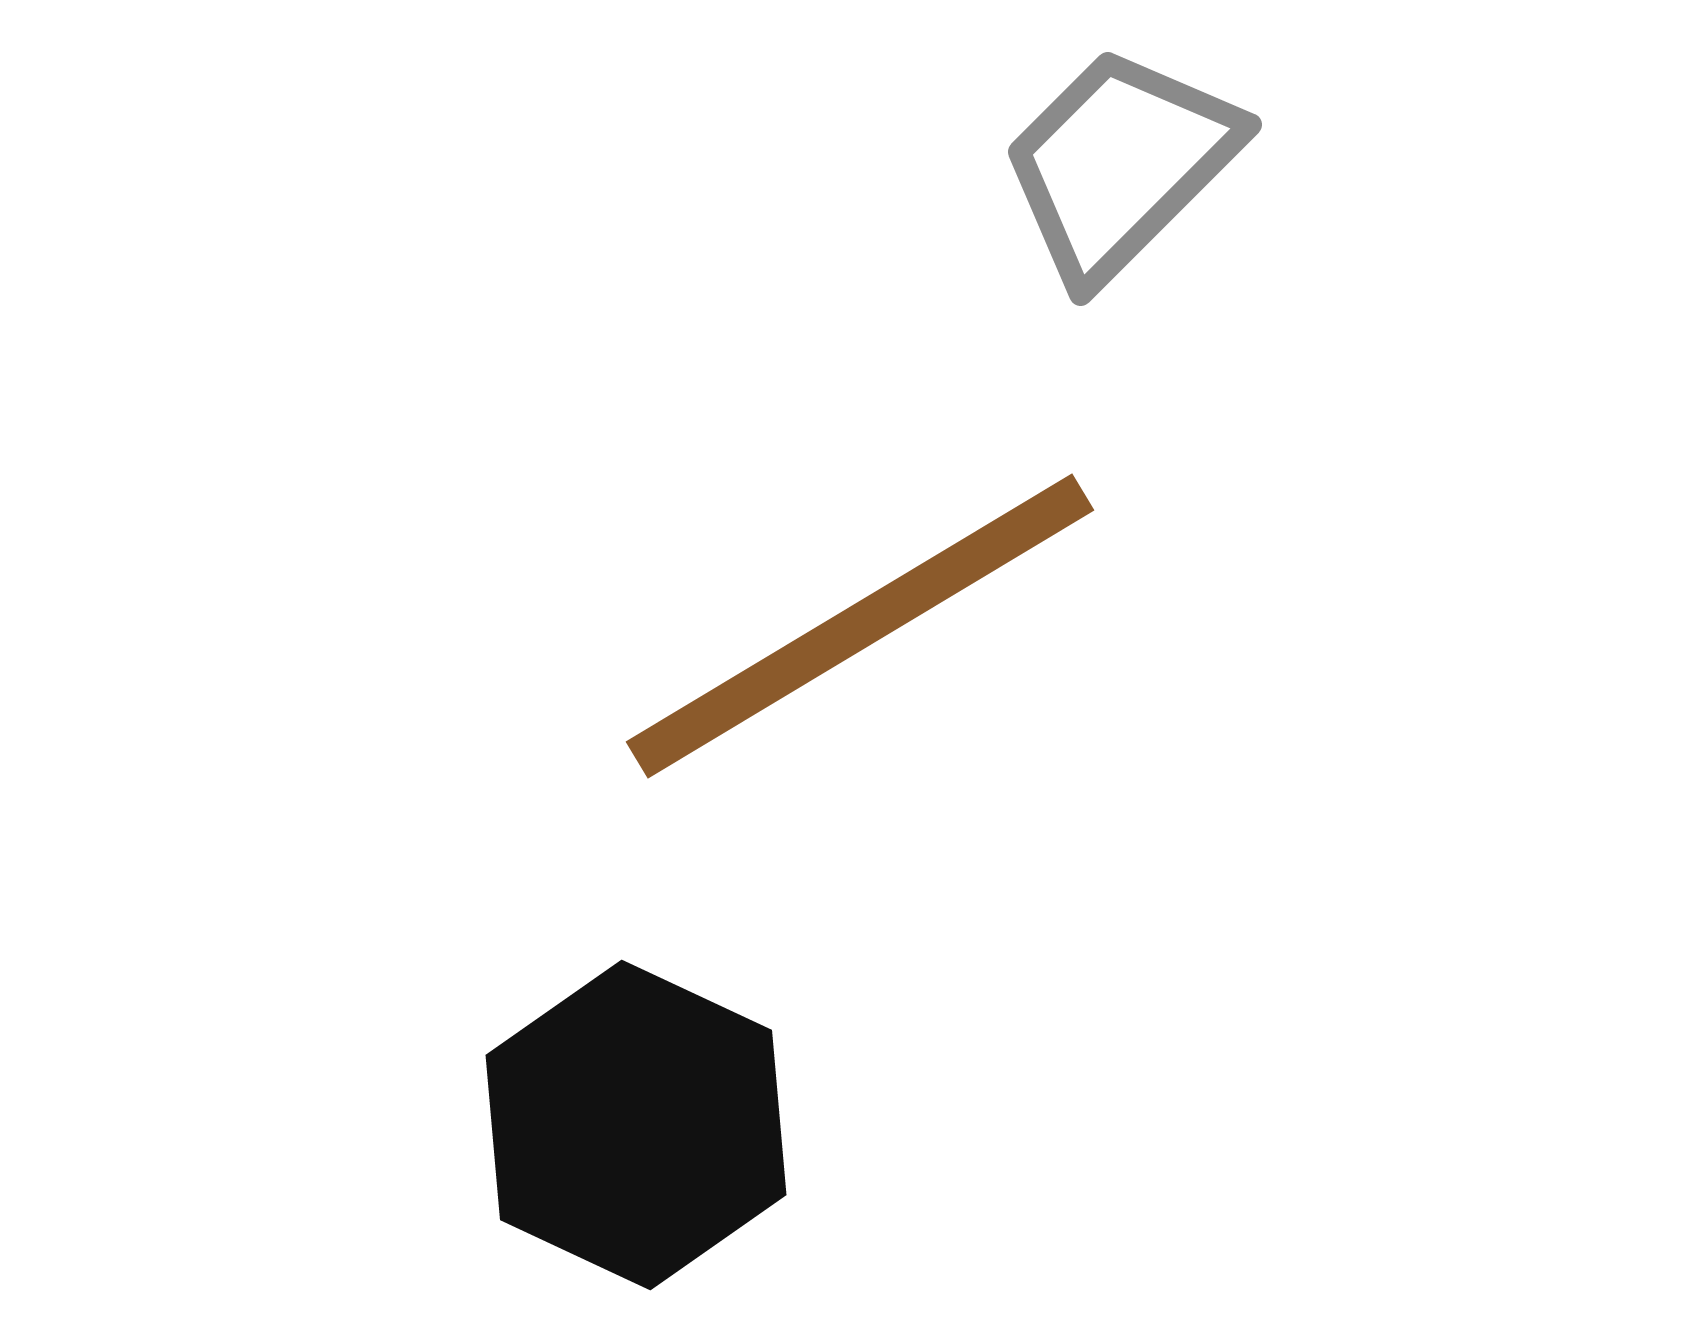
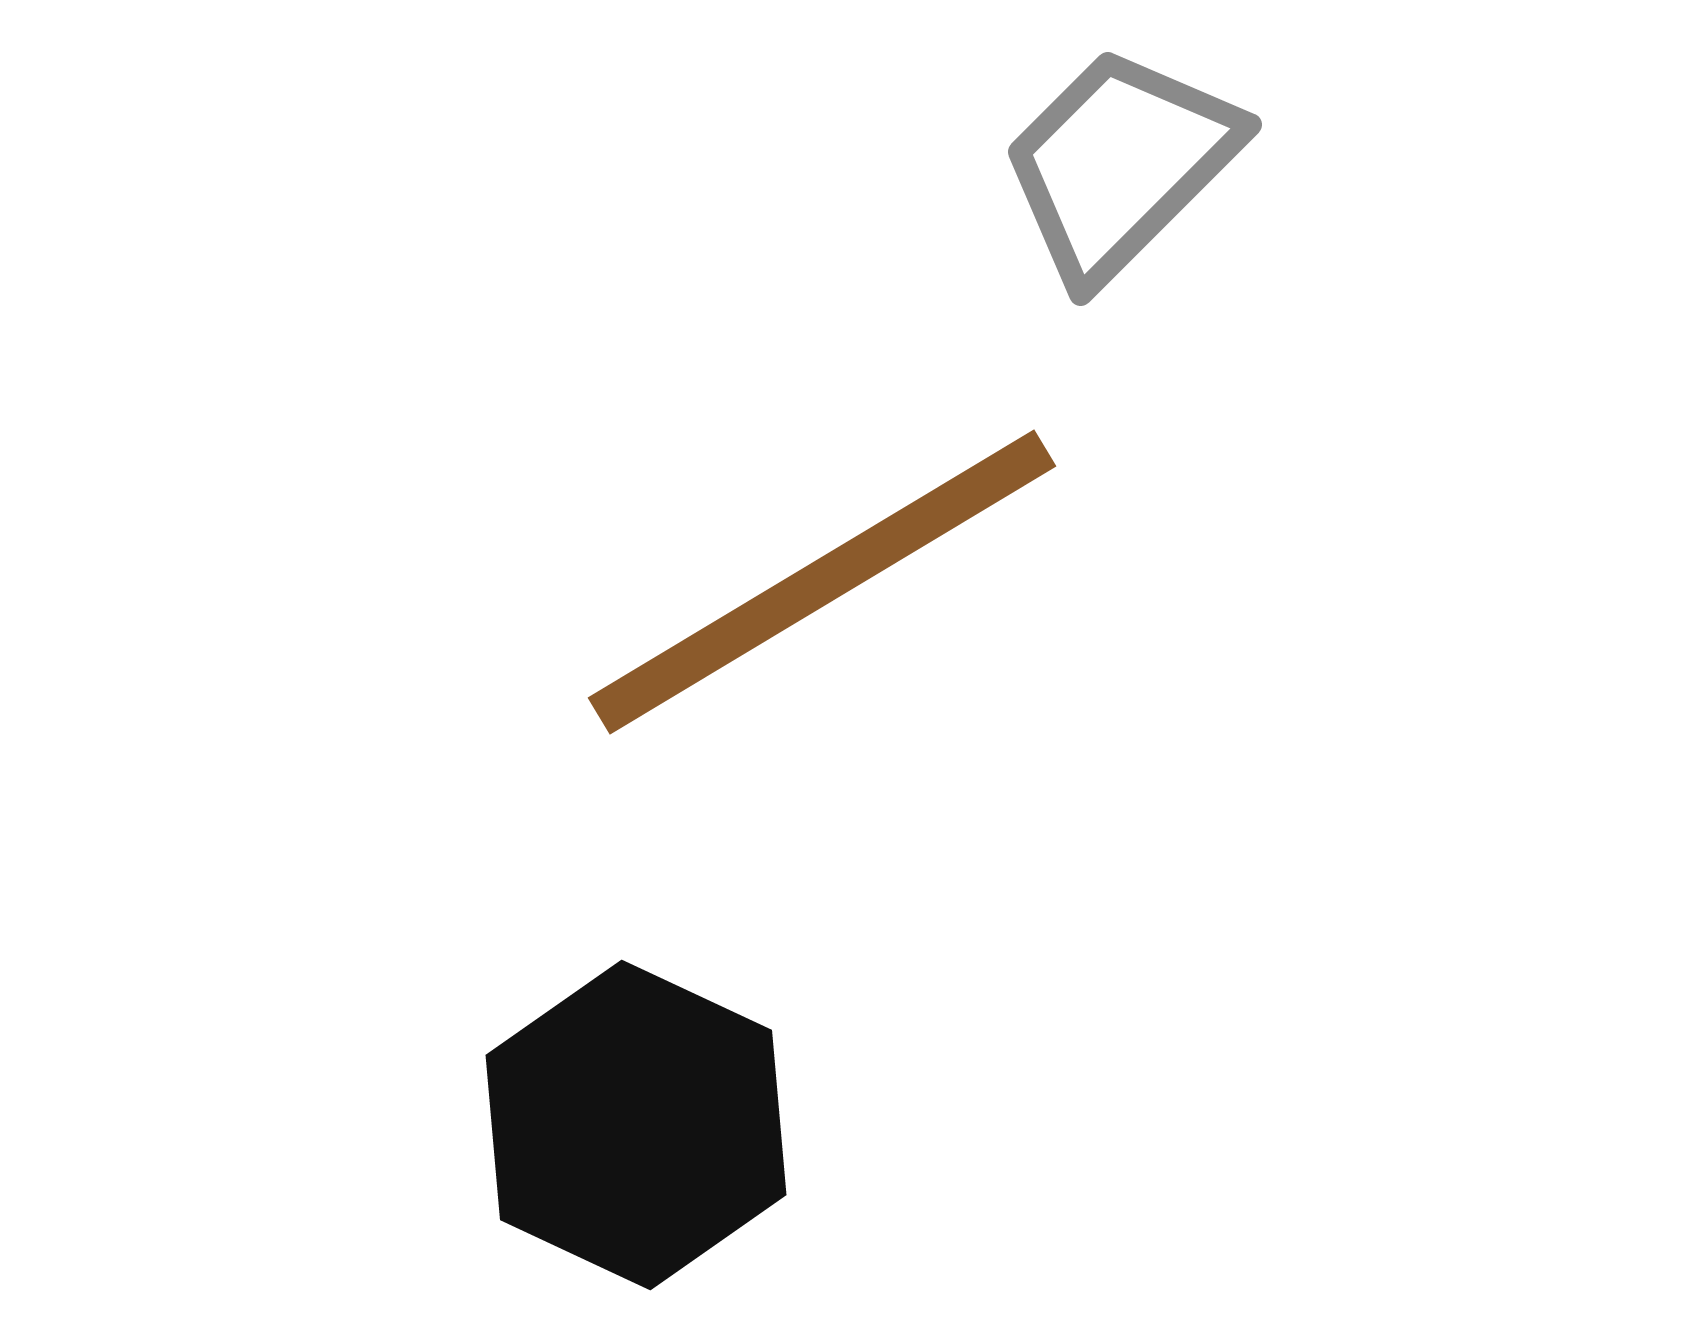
brown line: moved 38 px left, 44 px up
